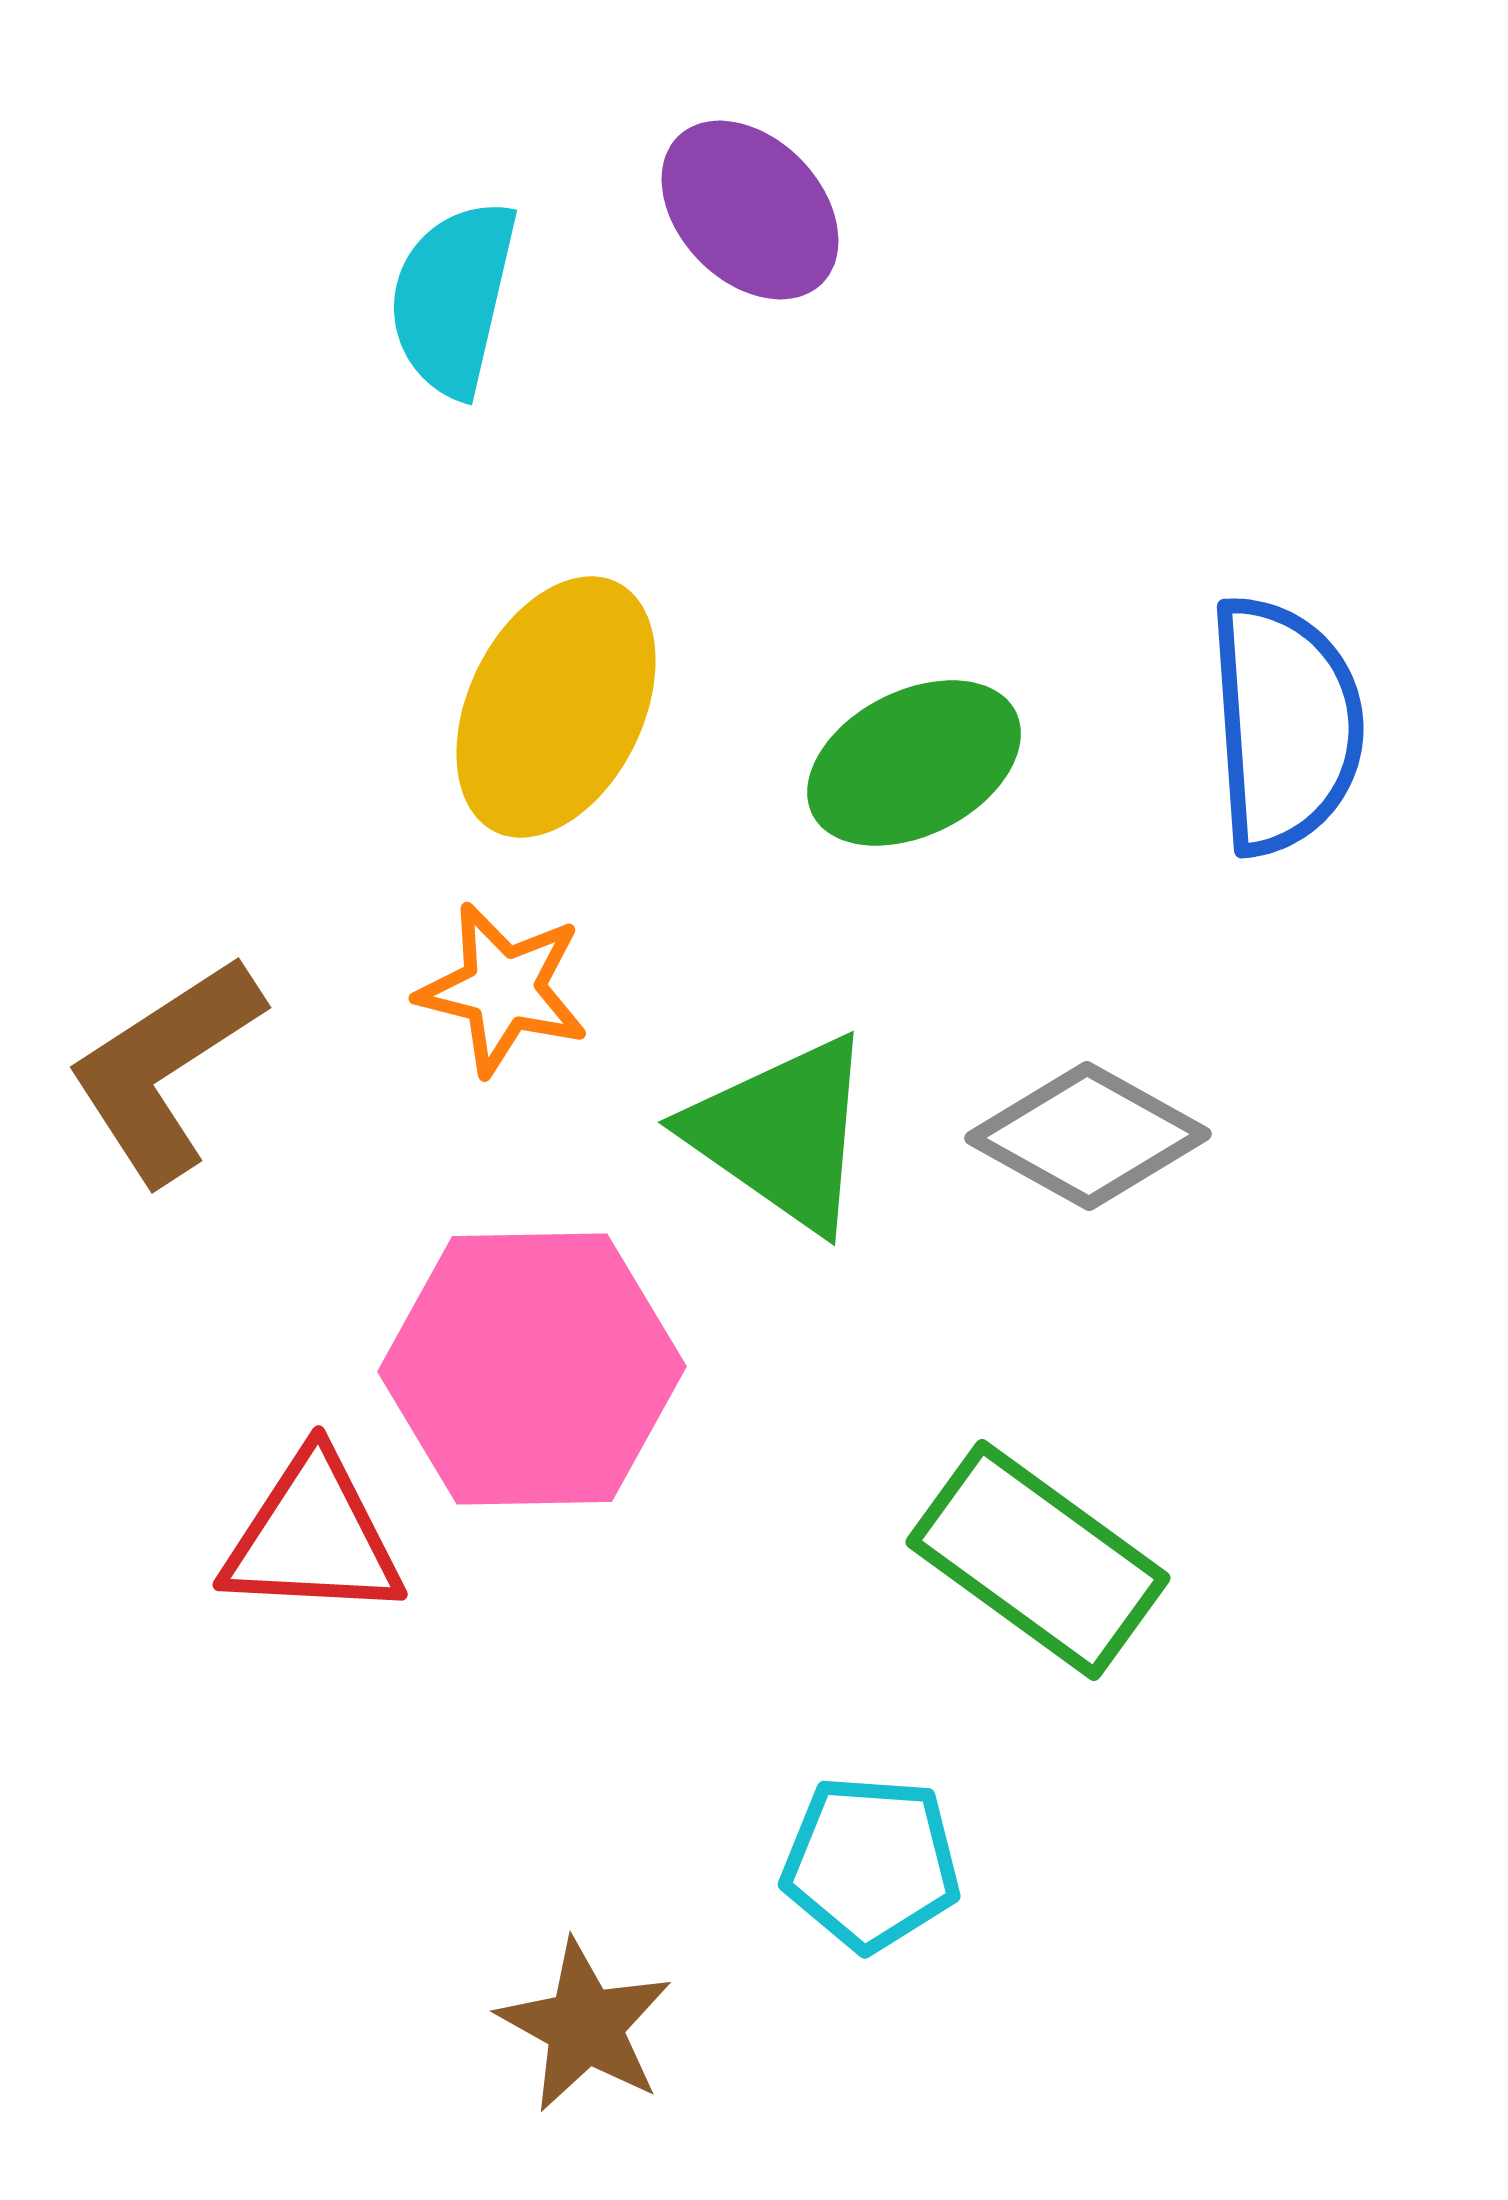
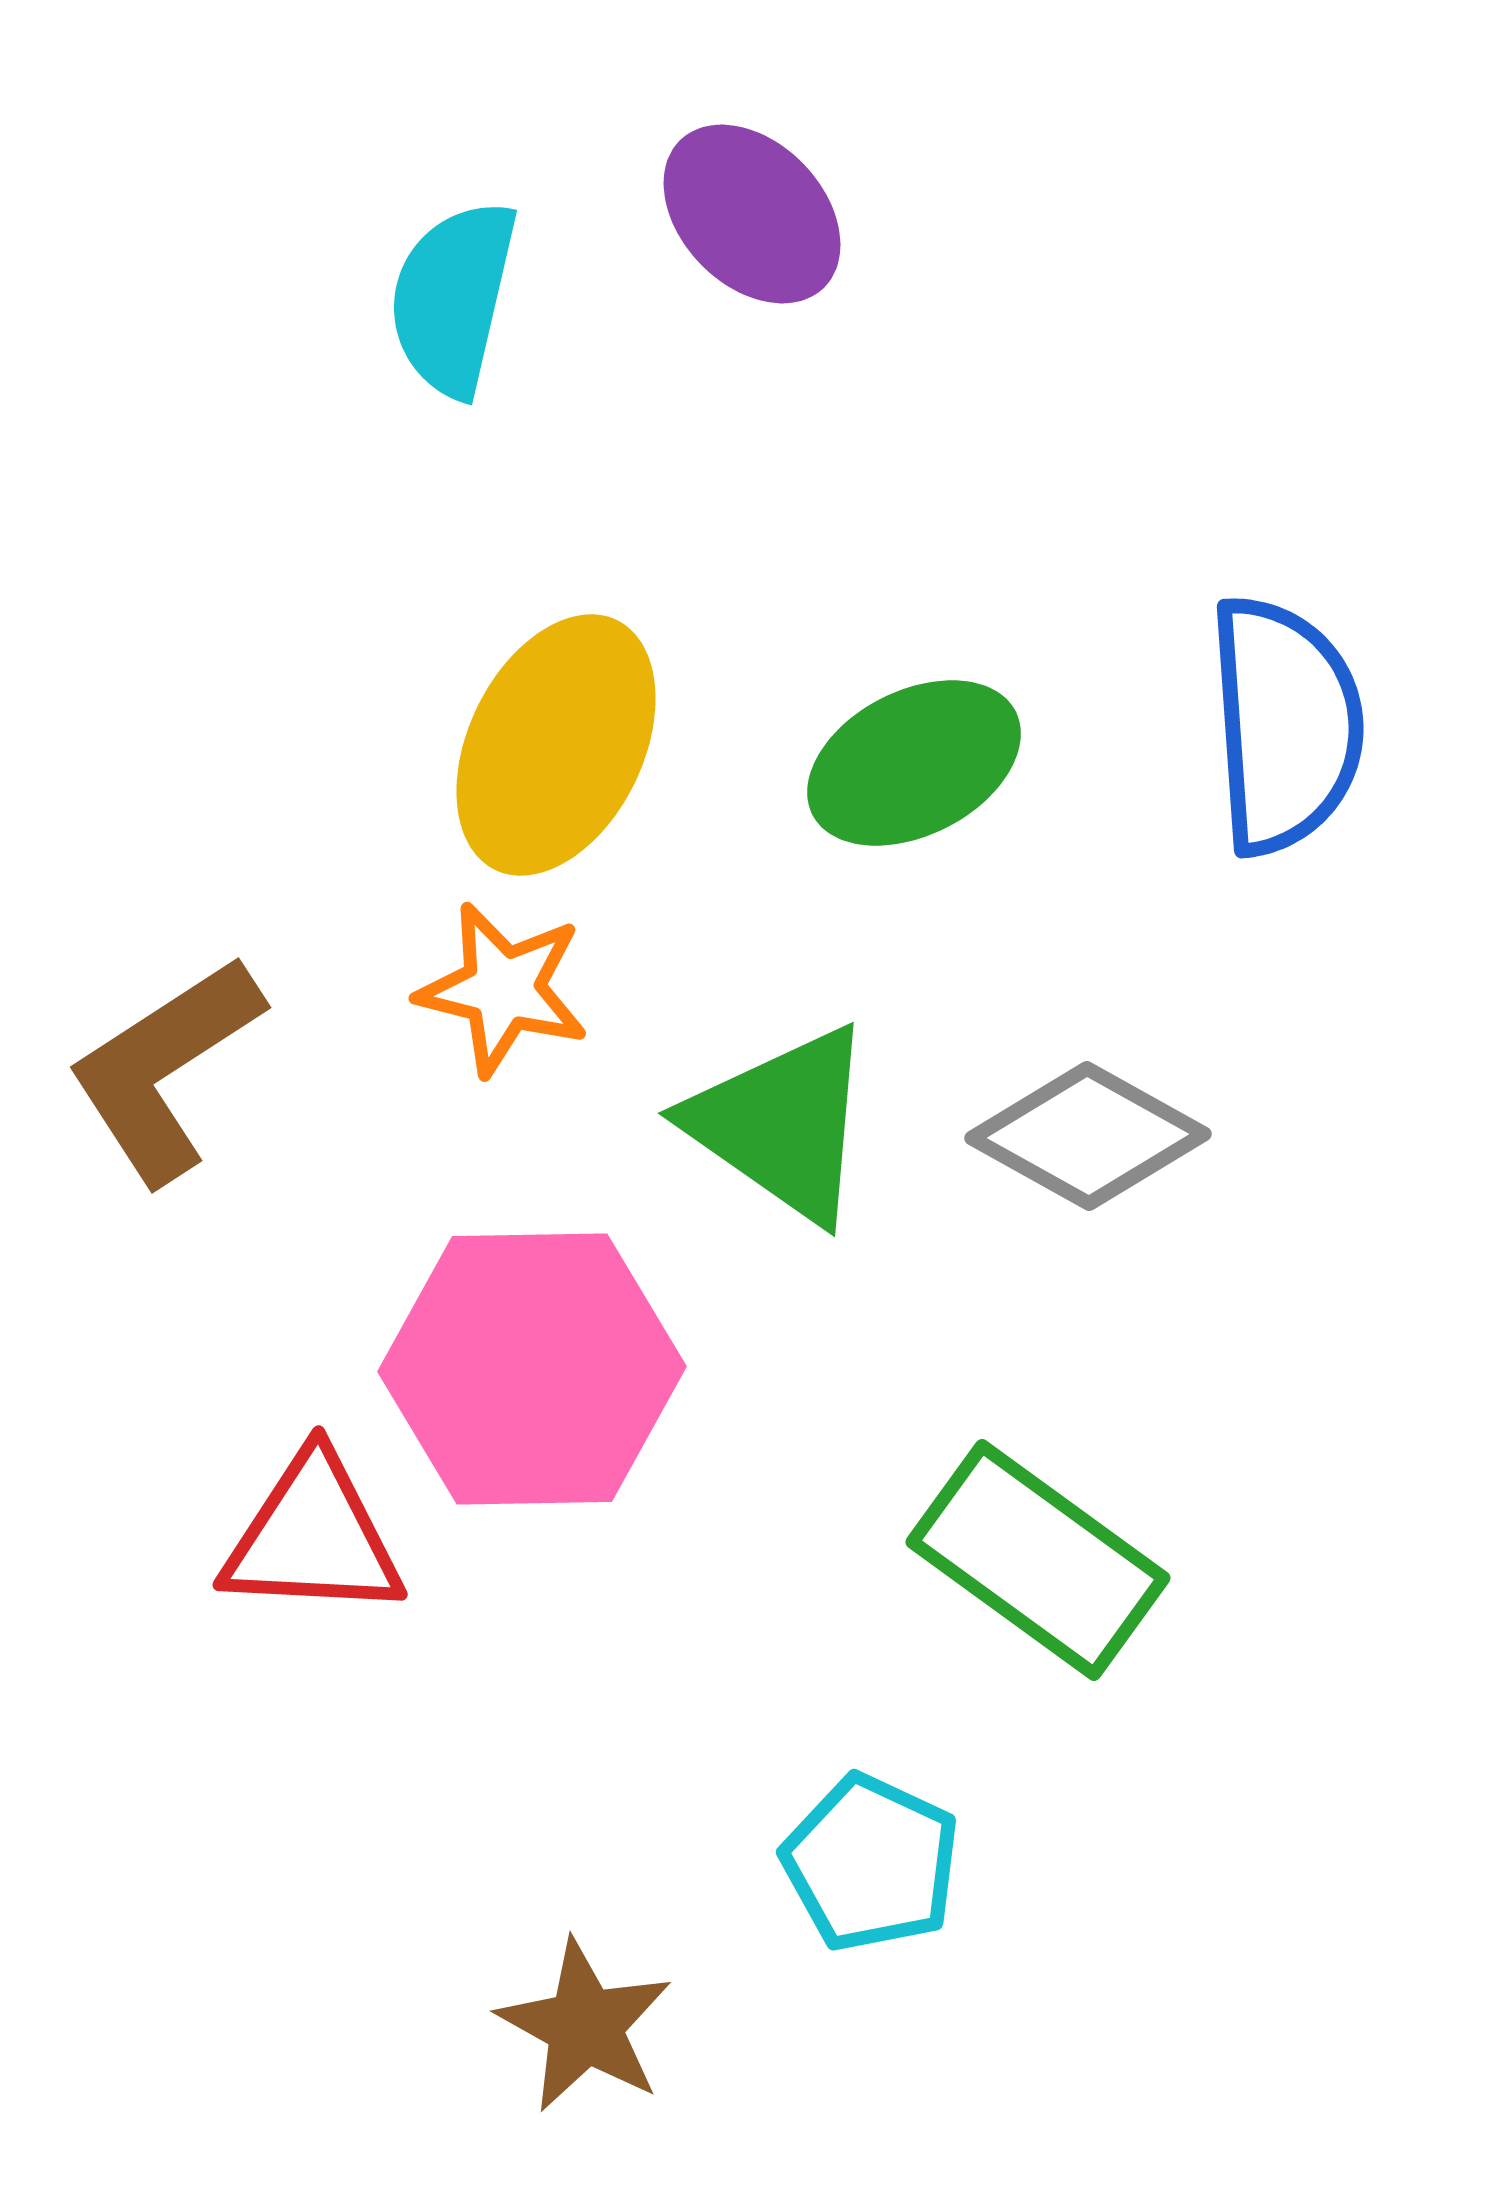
purple ellipse: moved 2 px right, 4 px down
yellow ellipse: moved 38 px down
green triangle: moved 9 px up
cyan pentagon: rotated 21 degrees clockwise
